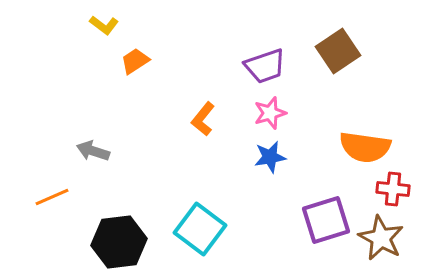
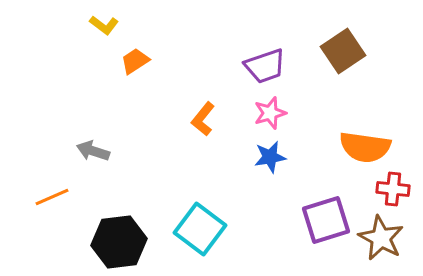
brown square: moved 5 px right
